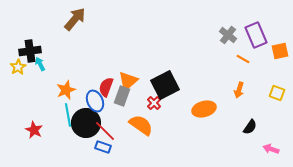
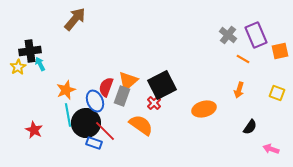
black square: moved 3 px left
blue rectangle: moved 9 px left, 4 px up
